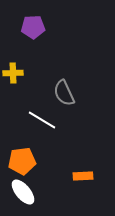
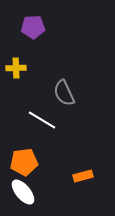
yellow cross: moved 3 px right, 5 px up
orange pentagon: moved 2 px right, 1 px down
orange rectangle: rotated 12 degrees counterclockwise
